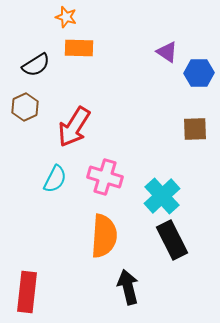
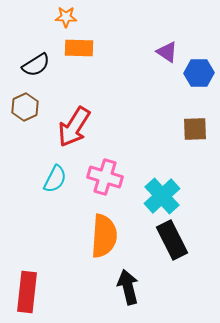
orange star: rotated 15 degrees counterclockwise
